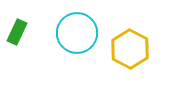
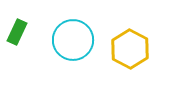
cyan circle: moved 4 px left, 7 px down
